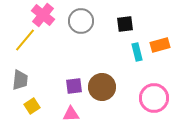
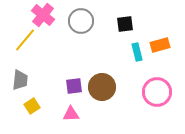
pink circle: moved 3 px right, 6 px up
